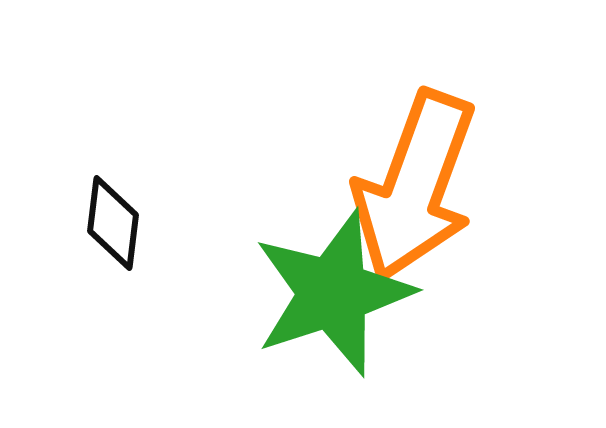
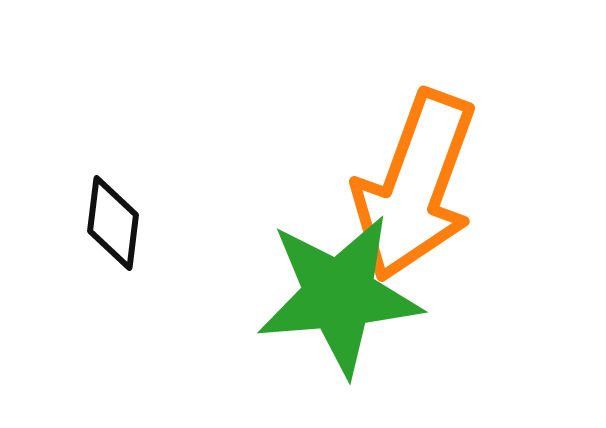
green star: moved 6 px right, 2 px down; rotated 13 degrees clockwise
